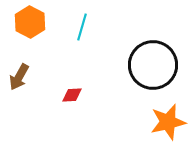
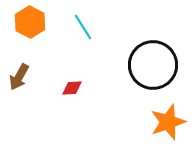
cyan line: moved 1 px right; rotated 48 degrees counterclockwise
red diamond: moved 7 px up
orange star: rotated 6 degrees counterclockwise
